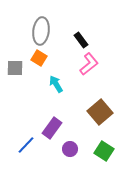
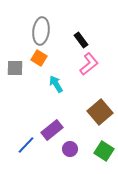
purple rectangle: moved 2 px down; rotated 15 degrees clockwise
